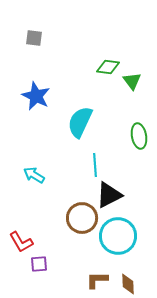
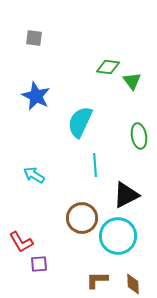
black triangle: moved 17 px right
brown diamond: moved 5 px right
